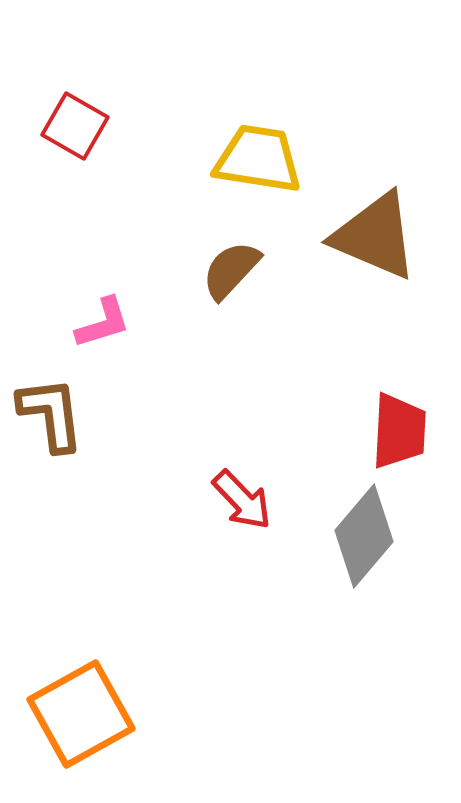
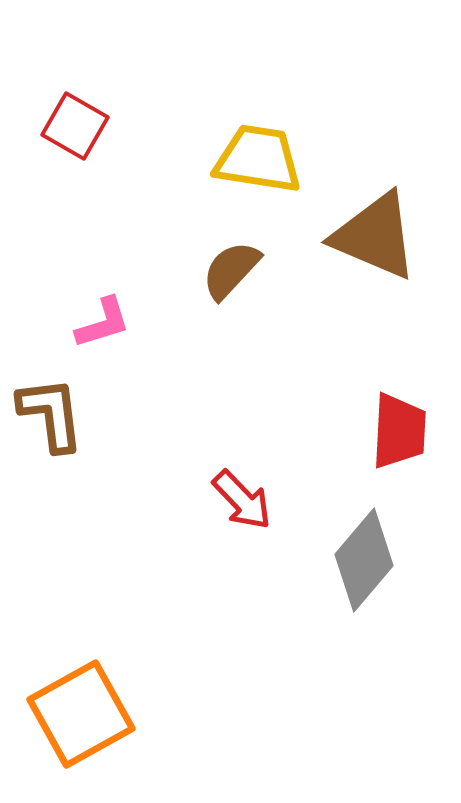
gray diamond: moved 24 px down
